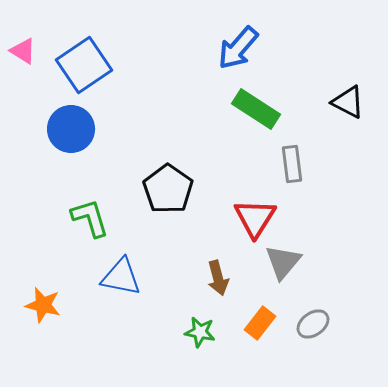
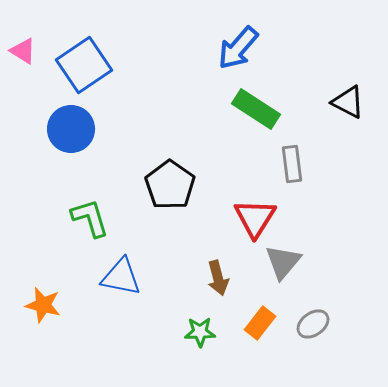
black pentagon: moved 2 px right, 4 px up
green star: rotated 12 degrees counterclockwise
